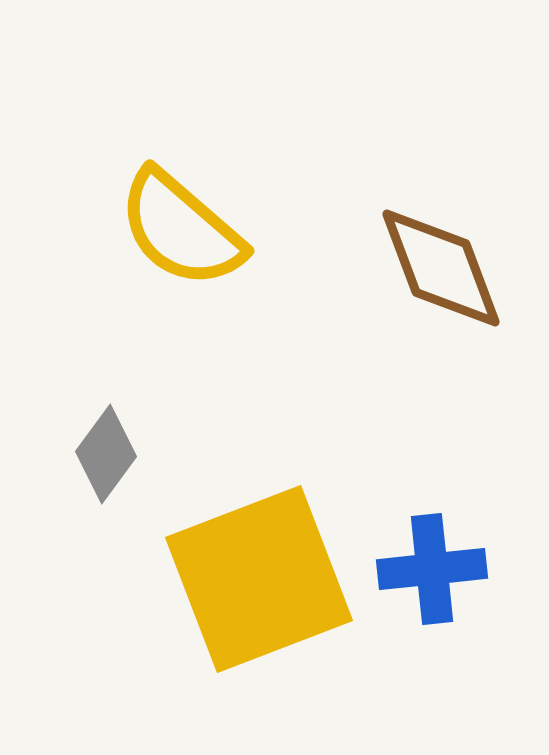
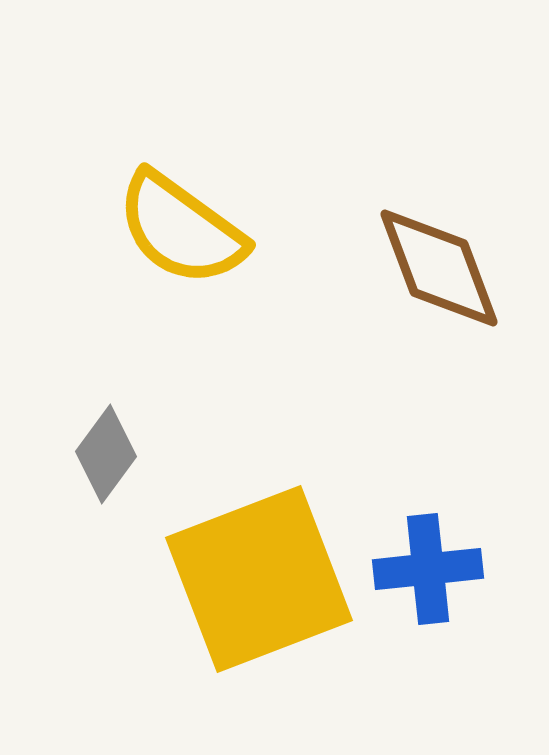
yellow semicircle: rotated 5 degrees counterclockwise
brown diamond: moved 2 px left
blue cross: moved 4 px left
